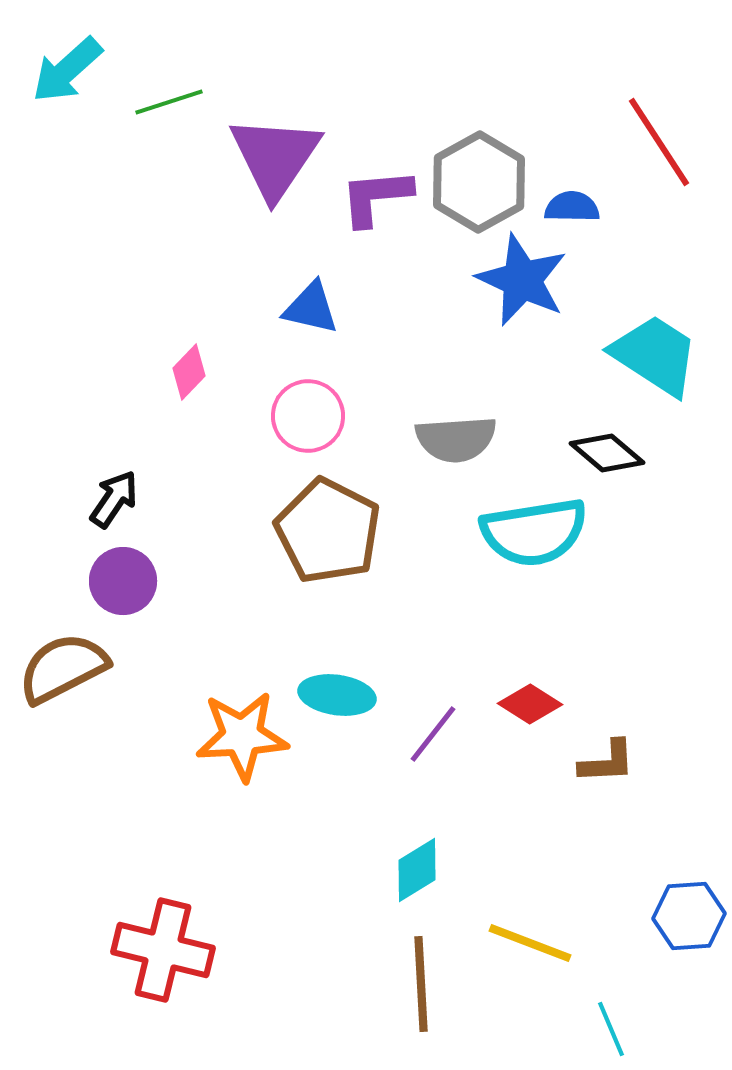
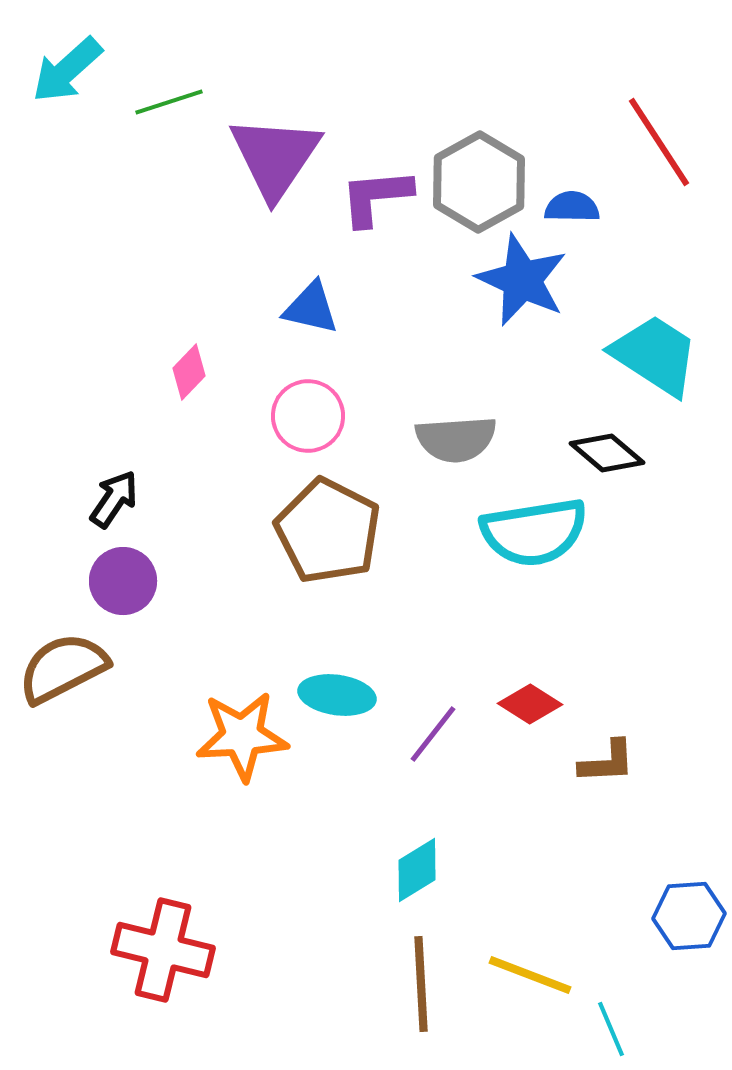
yellow line: moved 32 px down
